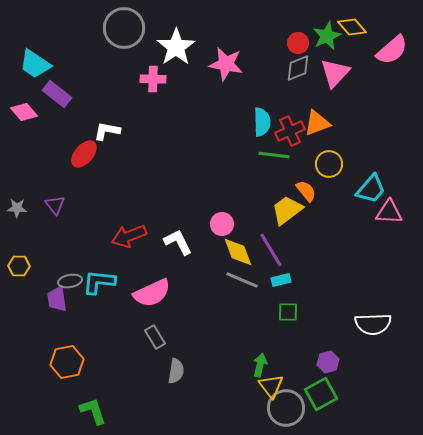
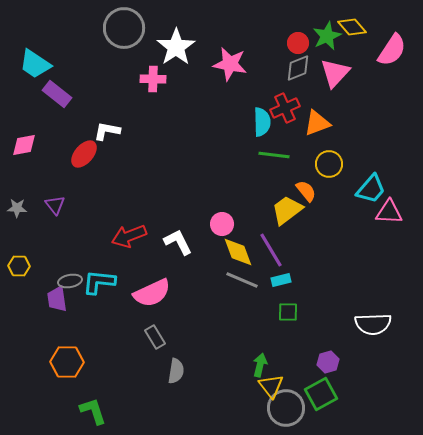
pink semicircle at (392, 50): rotated 16 degrees counterclockwise
pink star at (226, 64): moved 4 px right
pink diamond at (24, 112): moved 33 px down; rotated 60 degrees counterclockwise
red cross at (290, 131): moved 5 px left, 23 px up
orange hexagon at (67, 362): rotated 12 degrees clockwise
